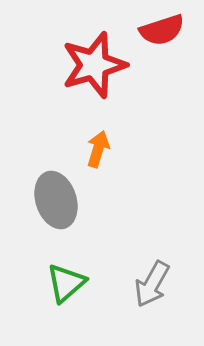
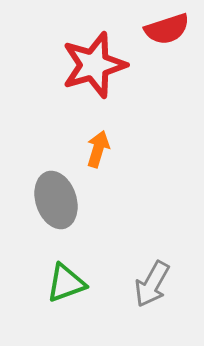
red semicircle: moved 5 px right, 1 px up
green triangle: rotated 21 degrees clockwise
